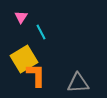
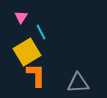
yellow square: moved 3 px right, 7 px up
